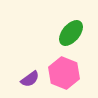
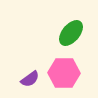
pink hexagon: rotated 20 degrees counterclockwise
